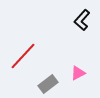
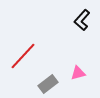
pink triangle: rotated 14 degrees clockwise
